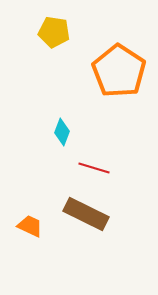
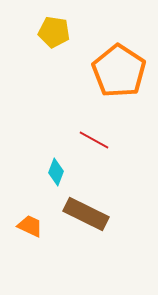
cyan diamond: moved 6 px left, 40 px down
red line: moved 28 px up; rotated 12 degrees clockwise
